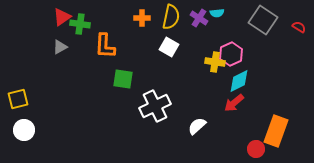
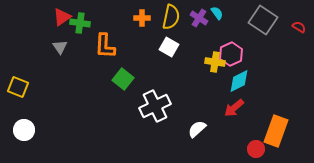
cyan semicircle: rotated 120 degrees counterclockwise
green cross: moved 1 px up
gray triangle: rotated 35 degrees counterclockwise
green square: rotated 30 degrees clockwise
yellow square: moved 12 px up; rotated 35 degrees clockwise
red arrow: moved 5 px down
white semicircle: moved 3 px down
